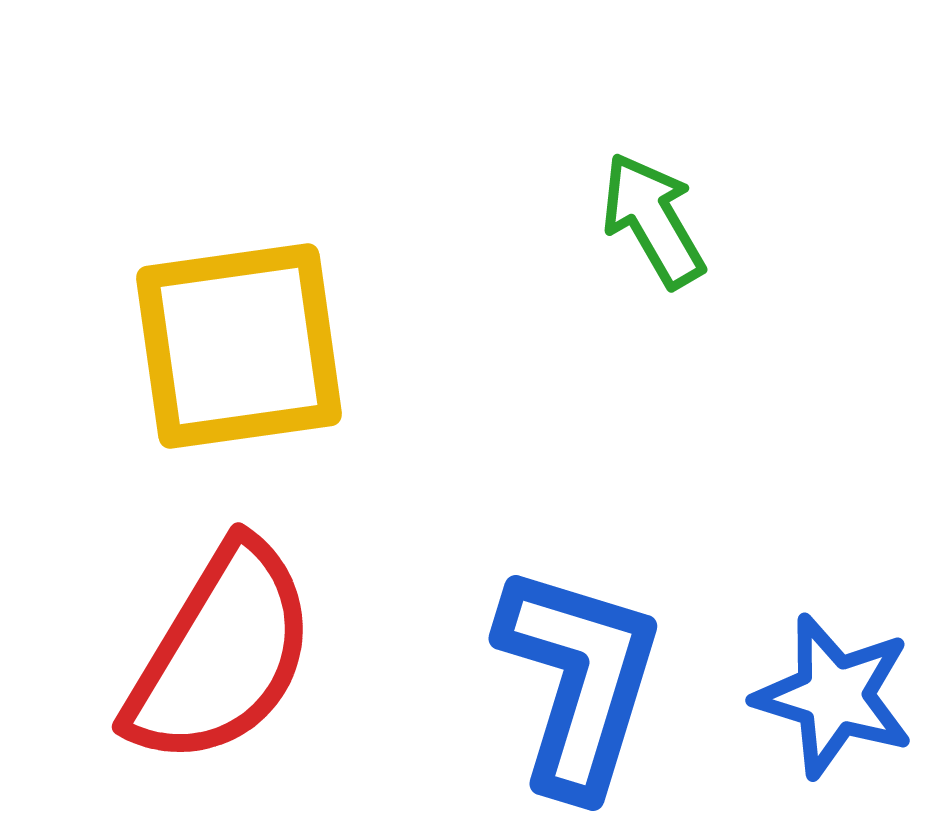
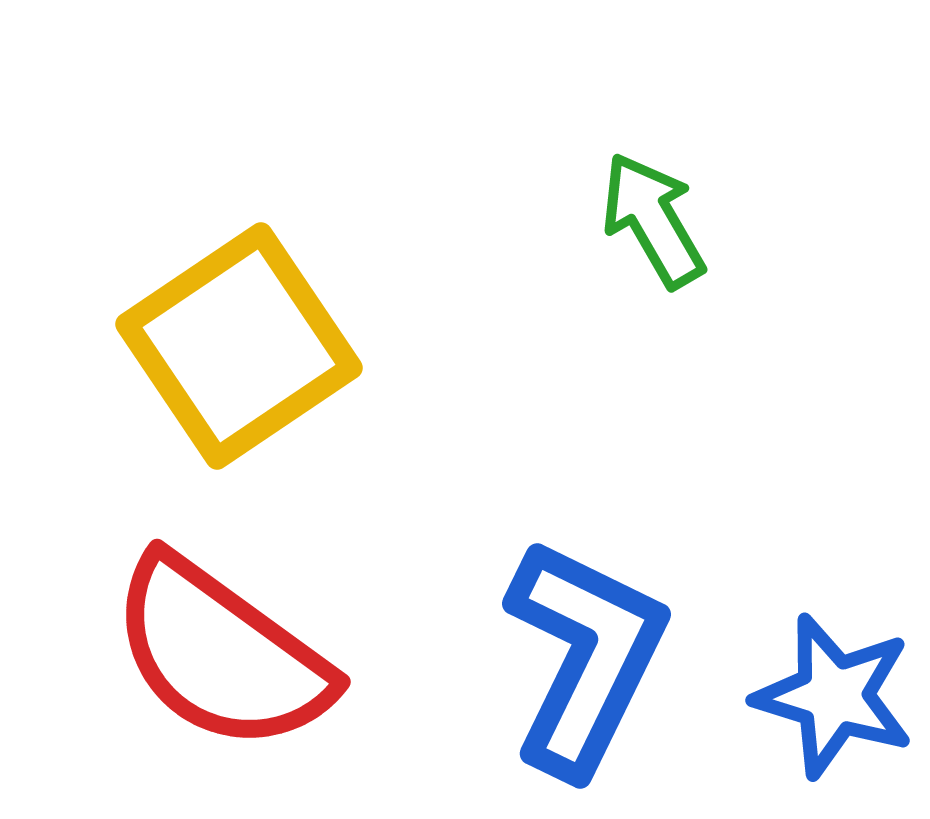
yellow square: rotated 26 degrees counterclockwise
red semicircle: rotated 95 degrees clockwise
blue L-shape: moved 6 px right, 23 px up; rotated 9 degrees clockwise
